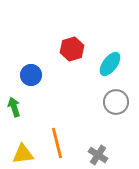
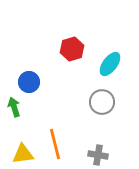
blue circle: moved 2 px left, 7 px down
gray circle: moved 14 px left
orange line: moved 2 px left, 1 px down
gray cross: rotated 24 degrees counterclockwise
